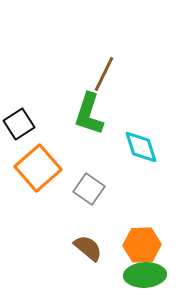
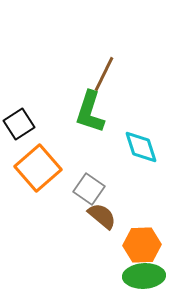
green L-shape: moved 1 px right, 2 px up
brown semicircle: moved 14 px right, 32 px up
green ellipse: moved 1 px left, 1 px down
